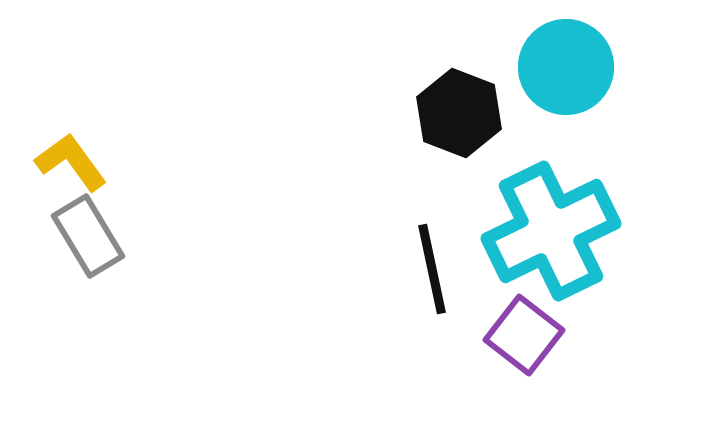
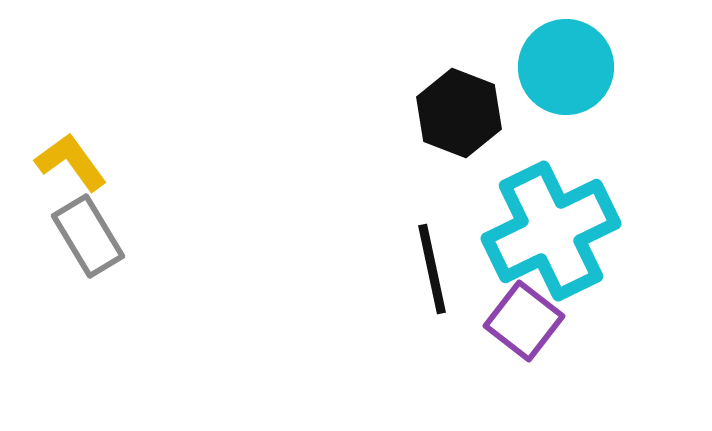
purple square: moved 14 px up
